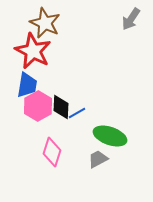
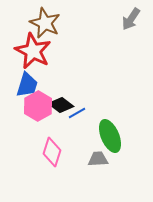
blue trapezoid: rotated 8 degrees clockwise
black diamond: moved 2 px up; rotated 55 degrees counterclockwise
green ellipse: rotated 48 degrees clockwise
gray trapezoid: rotated 25 degrees clockwise
